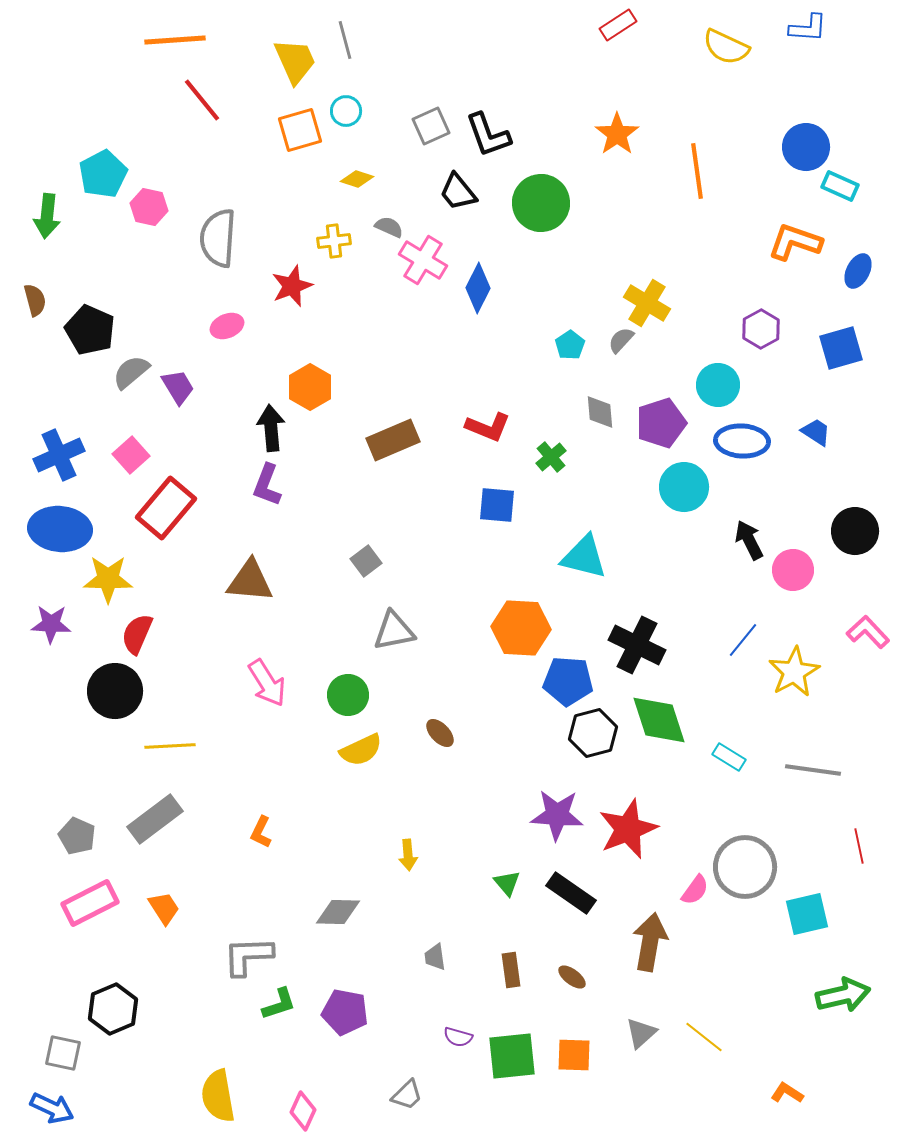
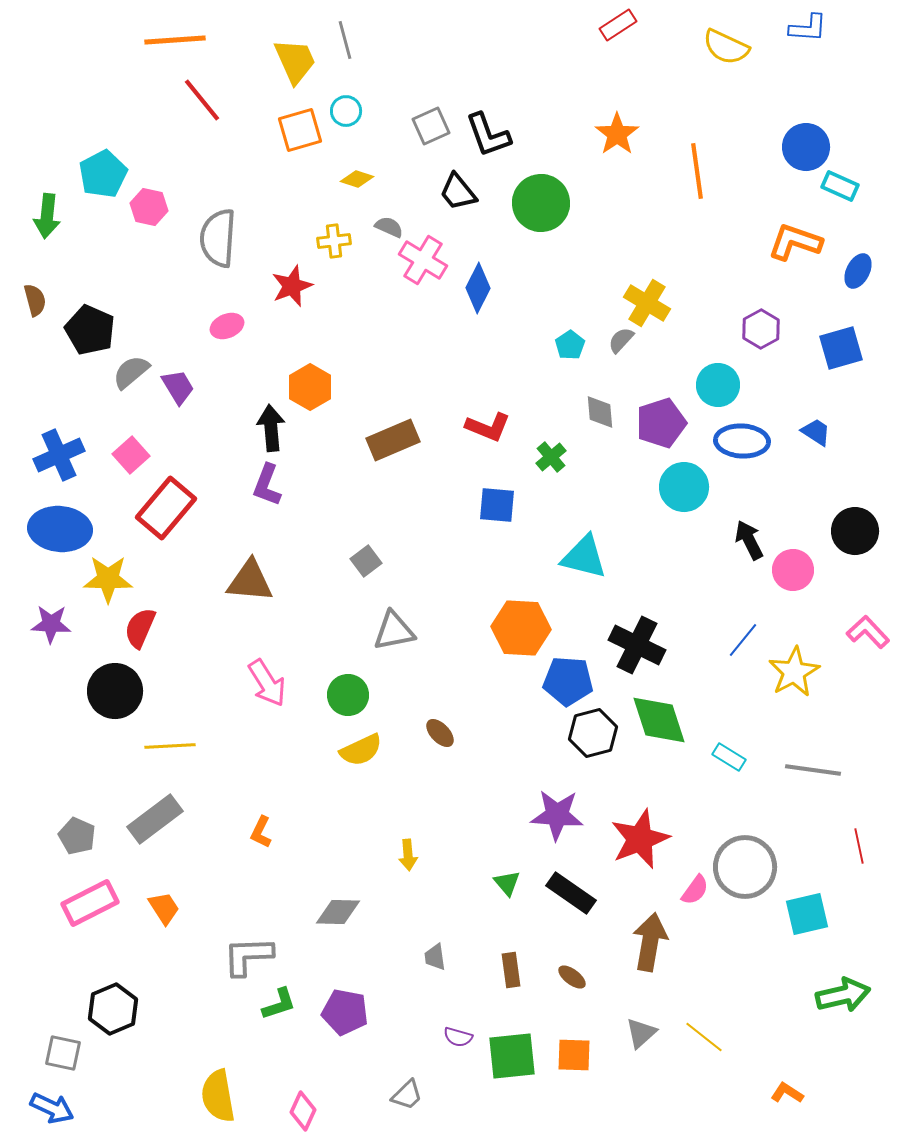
red semicircle at (137, 634): moved 3 px right, 6 px up
red star at (628, 829): moved 12 px right, 10 px down
